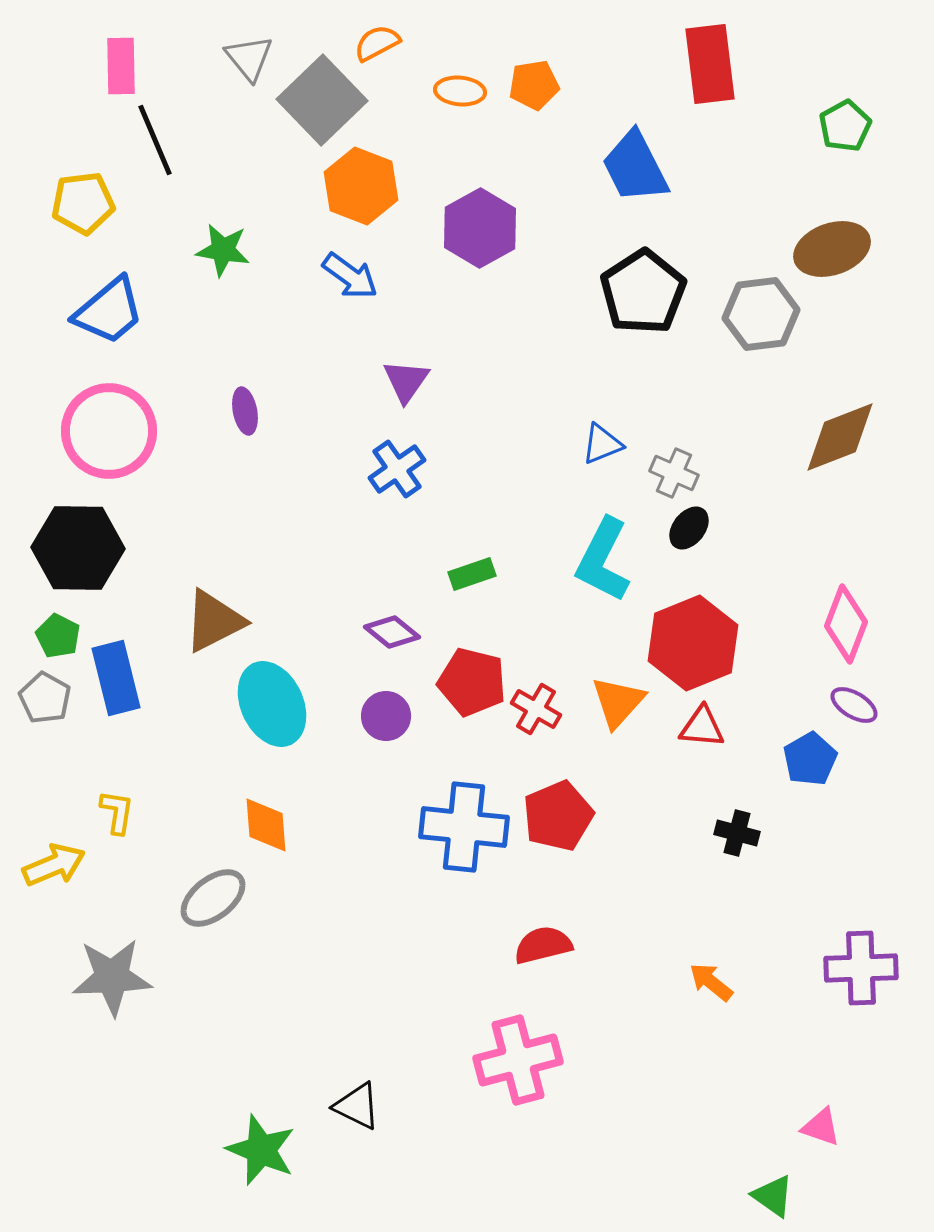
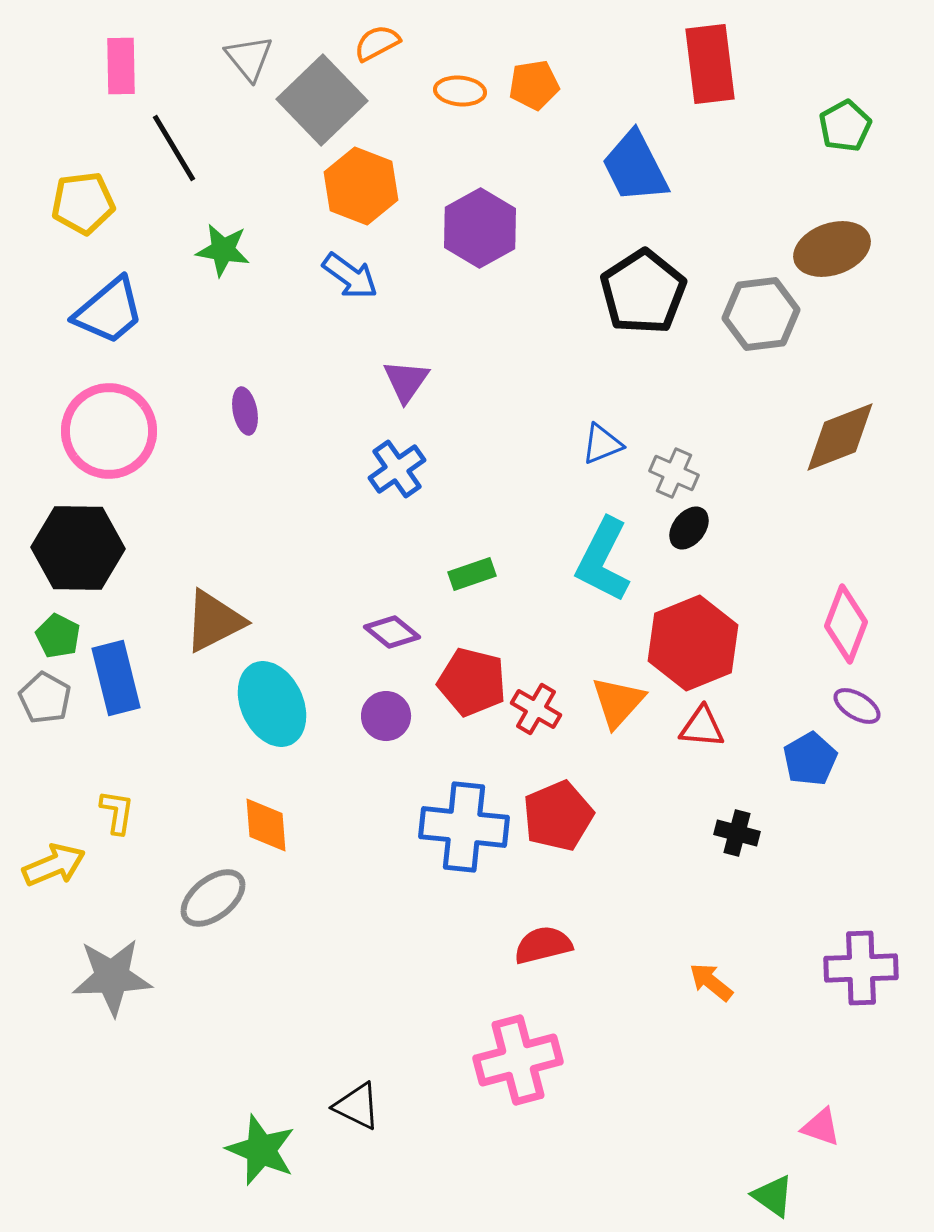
black line at (155, 140): moved 19 px right, 8 px down; rotated 8 degrees counterclockwise
purple ellipse at (854, 705): moved 3 px right, 1 px down
